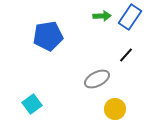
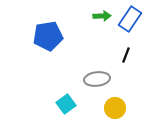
blue rectangle: moved 2 px down
black line: rotated 21 degrees counterclockwise
gray ellipse: rotated 20 degrees clockwise
cyan square: moved 34 px right
yellow circle: moved 1 px up
